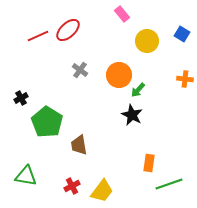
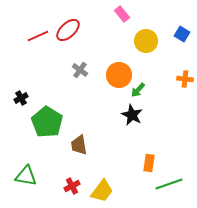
yellow circle: moved 1 px left
